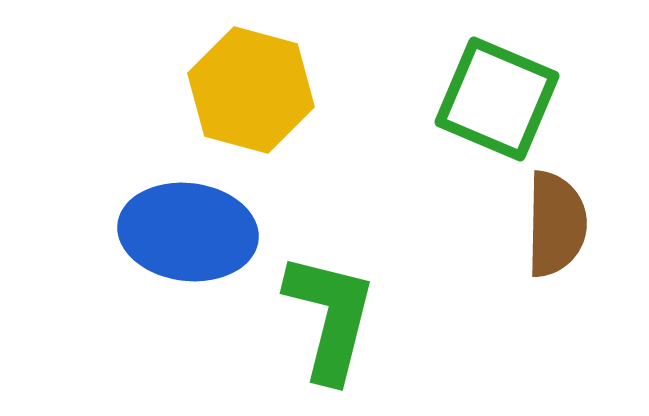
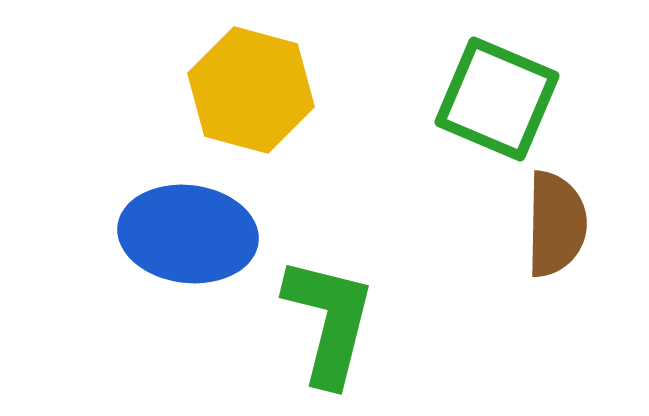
blue ellipse: moved 2 px down
green L-shape: moved 1 px left, 4 px down
